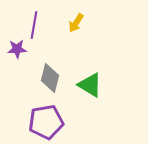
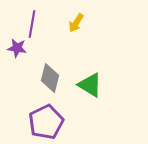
purple line: moved 2 px left, 1 px up
purple star: moved 1 px up; rotated 12 degrees clockwise
purple pentagon: rotated 16 degrees counterclockwise
